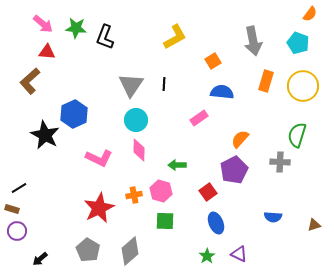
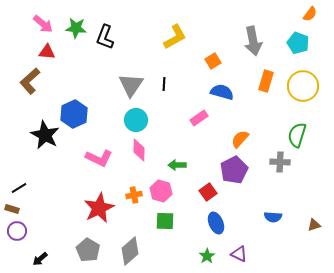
blue semicircle at (222, 92): rotated 10 degrees clockwise
